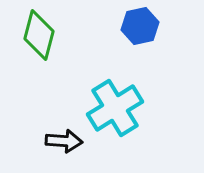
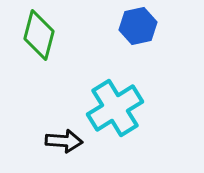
blue hexagon: moved 2 px left
